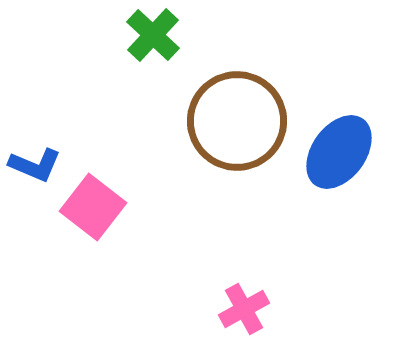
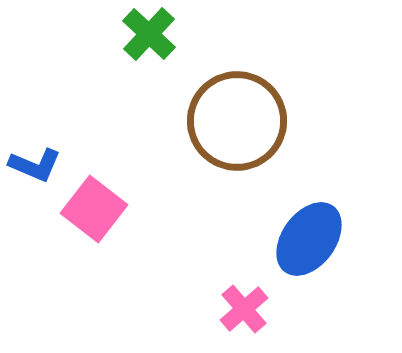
green cross: moved 4 px left, 1 px up
blue ellipse: moved 30 px left, 87 px down
pink square: moved 1 px right, 2 px down
pink cross: rotated 12 degrees counterclockwise
